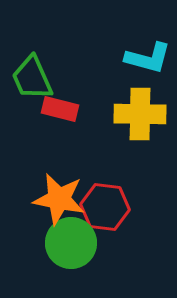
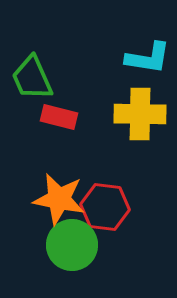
cyan L-shape: rotated 6 degrees counterclockwise
red rectangle: moved 1 px left, 8 px down
green circle: moved 1 px right, 2 px down
